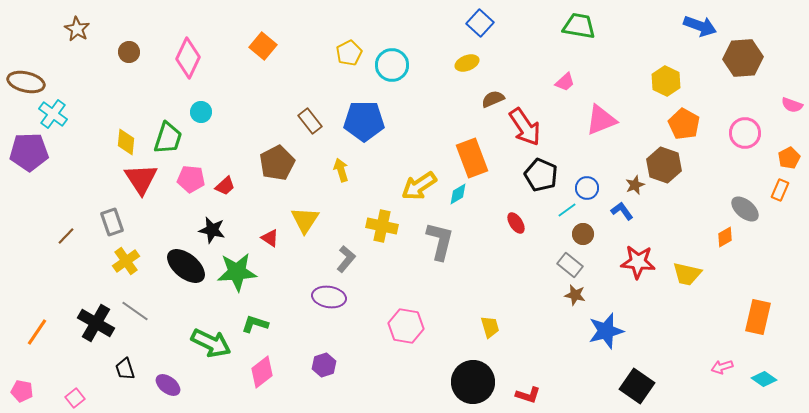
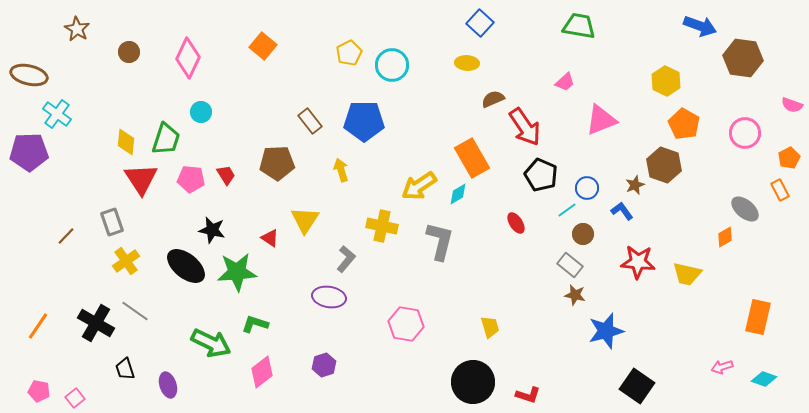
brown hexagon at (743, 58): rotated 12 degrees clockwise
yellow ellipse at (467, 63): rotated 25 degrees clockwise
brown ellipse at (26, 82): moved 3 px right, 7 px up
cyan cross at (53, 114): moved 4 px right
green trapezoid at (168, 138): moved 2 px left, 1 px down
orange rectangle at (472, 158): rotated 9 degrees counterclockwise
brown pentagon at (277, 163): rotated 24 degrees clockwise
red trapezoid at (225, 186): moved 1 px right, 11 px up; rotated 80 degrees counterclockwise
orange rectangle at (780, 190): rotated 50 degrees counterclockwise
pink hexagon at (406, 326): moved 2 px up
orange line at (37, 332): moved 1 px right, 6 px up
cyan diamond at (764, 379): rotated 15 degrees counterclockwise
purple ellipse at (168, 385): rotated 35 degrees clockwise
pink pentagon at (22, 391): moved 17 px right
